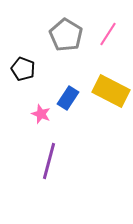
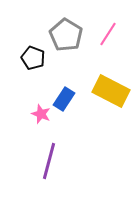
black pentagon: moved 10 px right, 11 px up
blue rectangle: moved 4 px left, 1 px down
